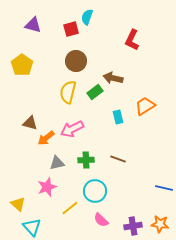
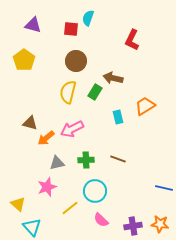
cyan semicircle: moved 1 px right, 1 px down
red square: rotated 21 degrees clockwise
yellow pentagon: moved 2 px right, 5 px up
green rectangle: rotated 21 degrees counterclockwise
